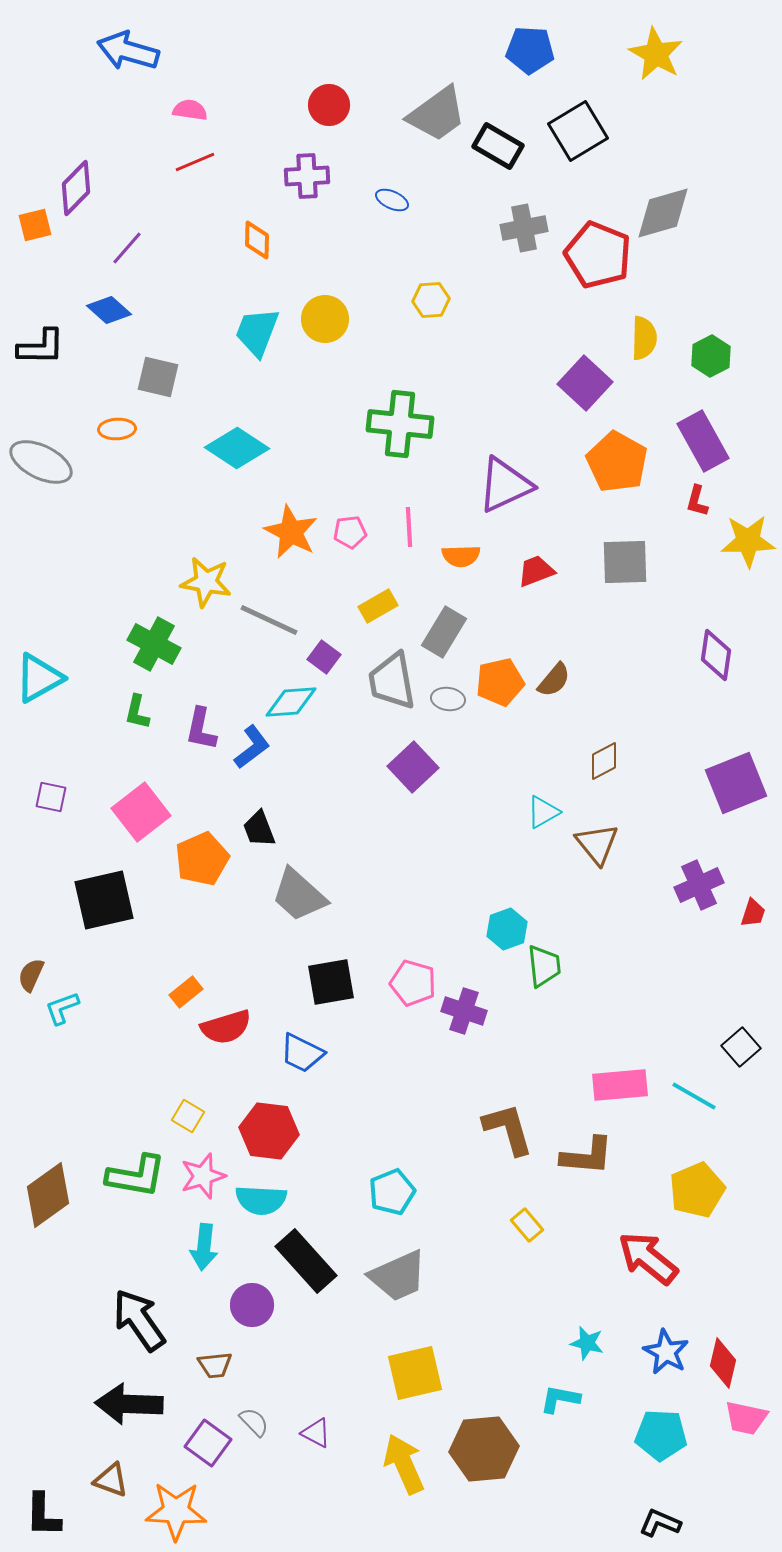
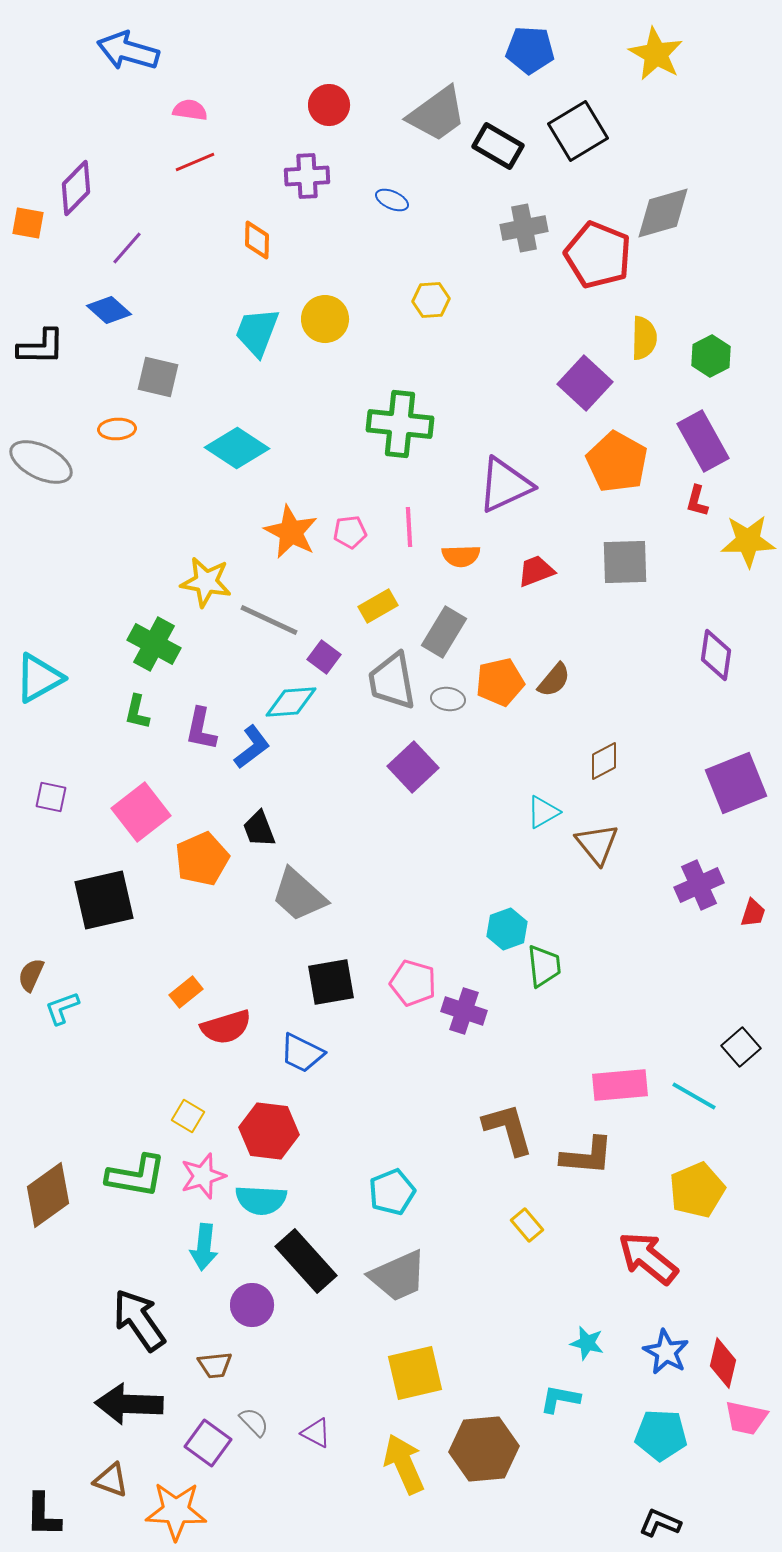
orange square at (35, 225): moved 7 px left, 2 px up; rotated 24 degrees clockwise
